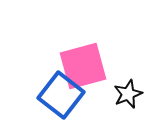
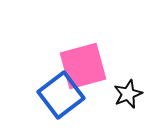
blue square: rotated 15 degrees clockwise
